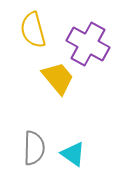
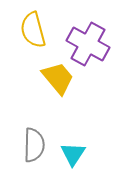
gray semicircle: moved 3 px up
cyan triangle: rotated 28 degrees clockwise
